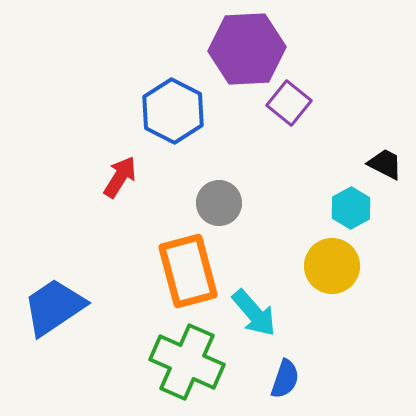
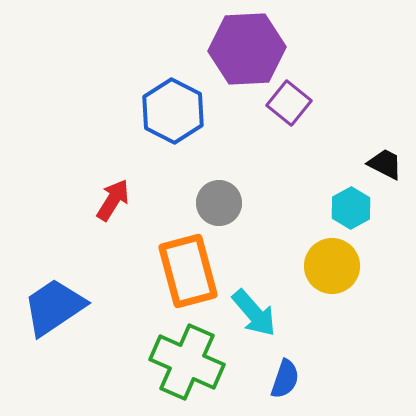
red arrow: moved 7 px left, 23 px down
